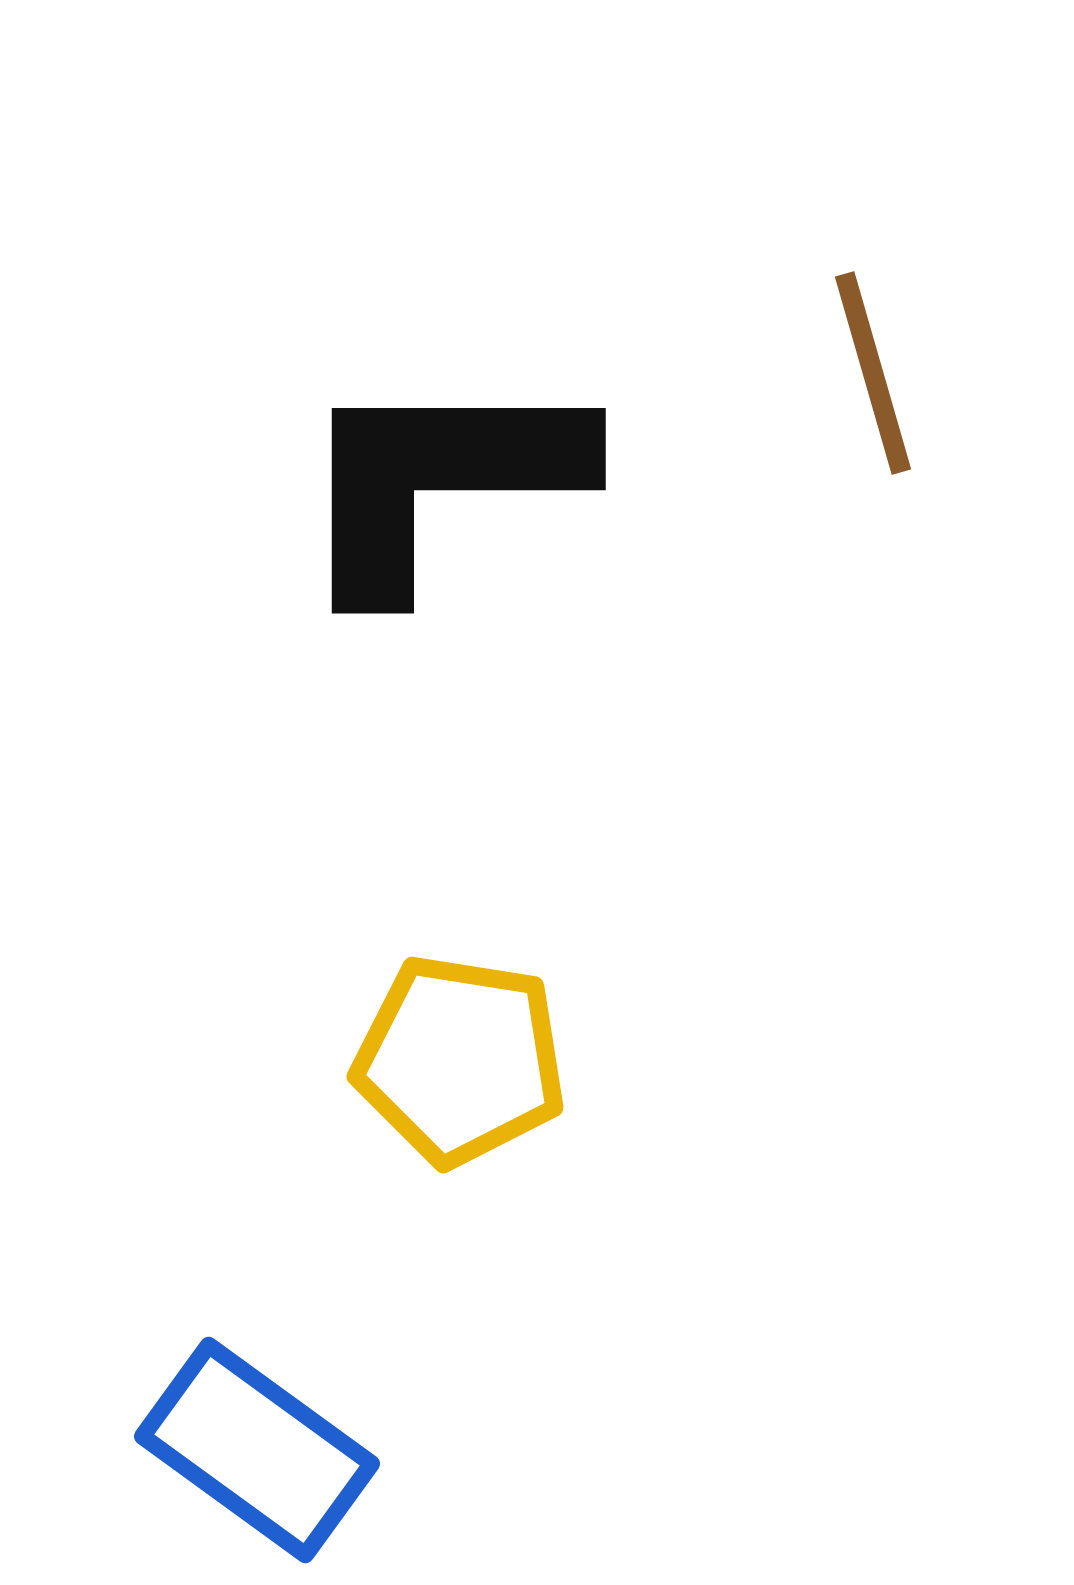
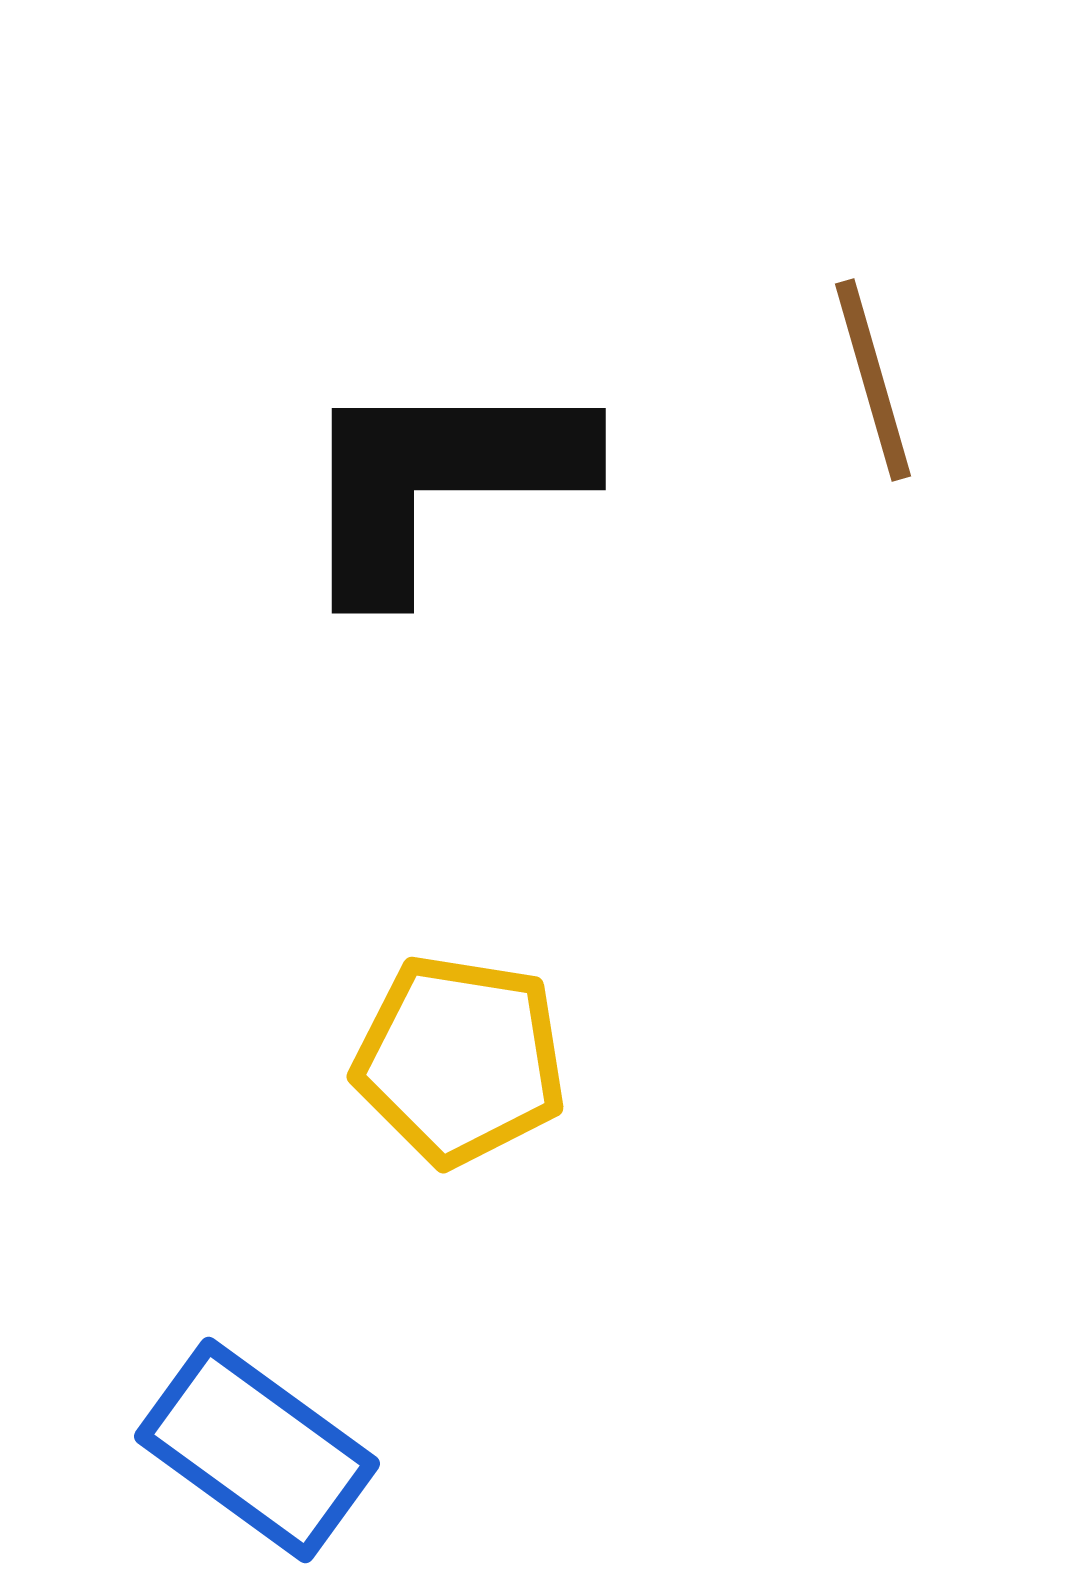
brown line: moved 7 px down
